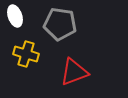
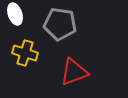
white ellipse: moved 2 px up
yellow cross: moved 1 px left, 1 px up
